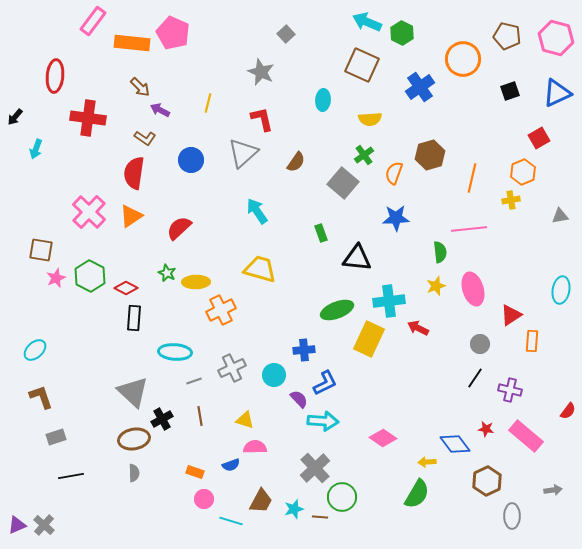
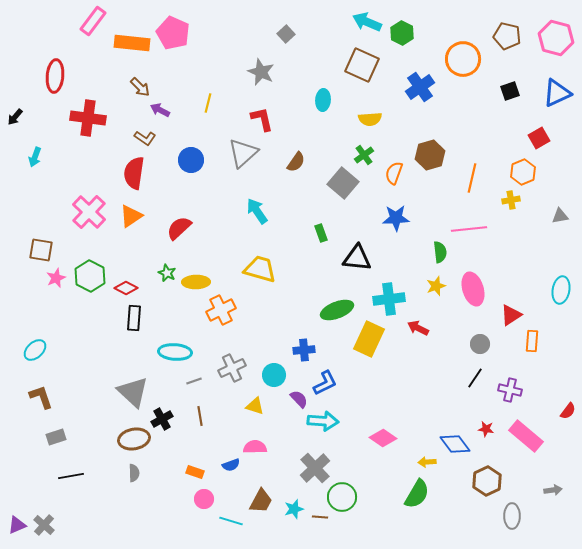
cyan arrow at (36, 149): moved 1 px left, 8 px down
cyan cross at (389, 301): moved 2 px up
yellow triangle at (245, 420): moved 10 px right, 14 px up
